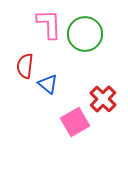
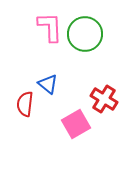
pink L-shape: moved 1 px right, 3 px down
red semicircle: moved 38 px down
red cross: moved 1 px right; rotated 12 degrees counterclockwise
pink square: moved 1 px right, 2 px down
